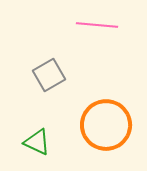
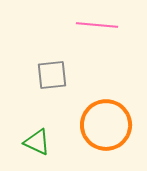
gray square: moved 3 px right; rotated 24 degrees clockwise
